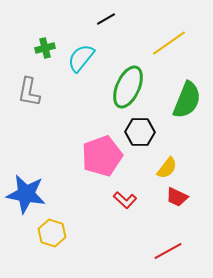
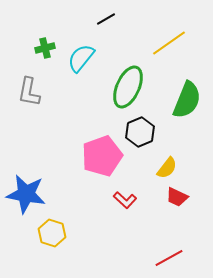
black hexagon: rotated 24 degrees counterclockwise
red line: moved 1 px right, 7 px down
